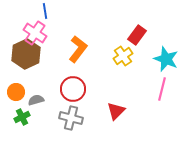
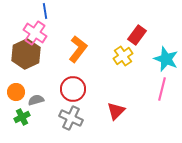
gray cross: rotated 10 degrees clockwise
